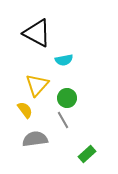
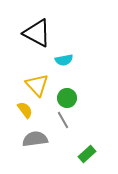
yellow triangle: rotated 25 degrees counterclockwise
